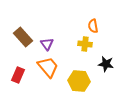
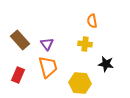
orange semicircle: moved 1 px left, 5 px up
brown rectangle: moved 3 px left, 3 px down
orange trapezoid: rotated 25 degrees clockwise
yellow hexagon: moved 1 px right, 2 px down
